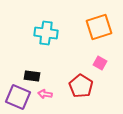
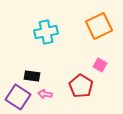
orange square: moved 1 px up; rotated 8 degrees counterclockwise
cyan cross: moved 1 px up; rotated 20 degrees counterclockwise
pink square: moved 2 px down
purple square: rotated 10 degrees clockwise
